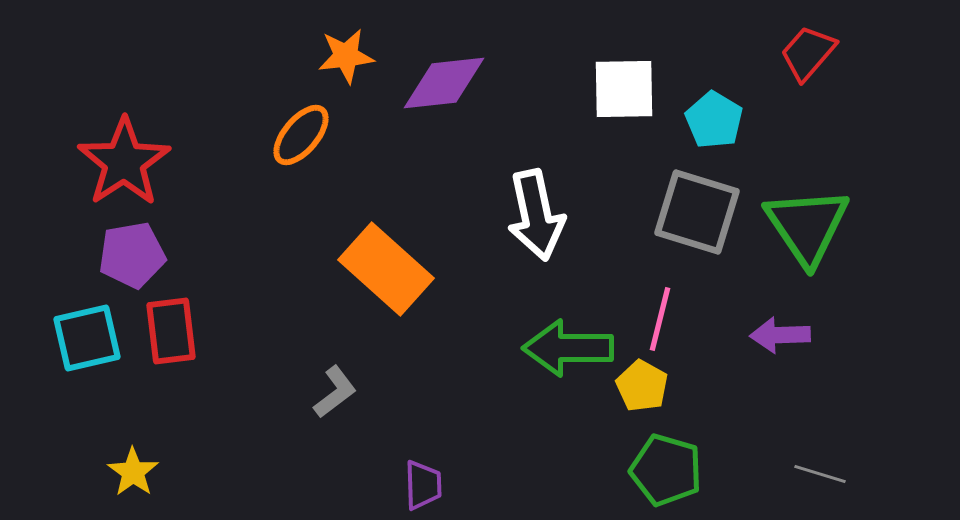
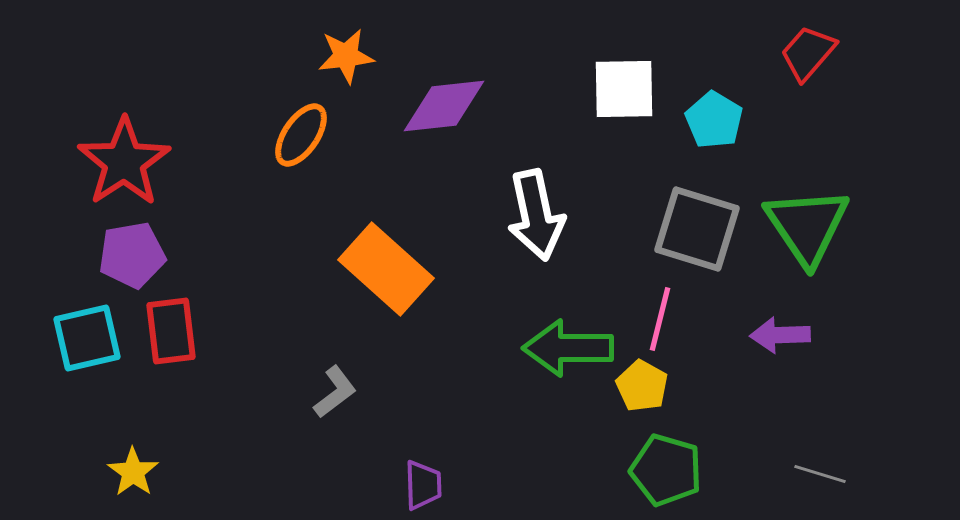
purple diamond: moved 23 px down
orange ellipse: rotated 6 degrees counterclockwise
gray square: moved 17 px down
